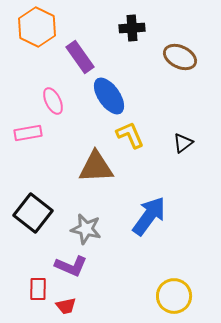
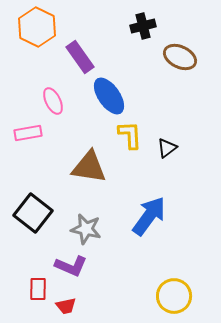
black cross: moved 11 px right, 2 px up; rotated 10 degrees counterclockwise
yellow L-shape: rotated 20 degrees clockwise
black triangle: moved 16 px left, 5 px down
brown triangle: moved 7 px left; rotated 12 degrees clockwise
